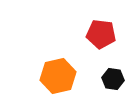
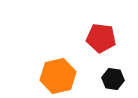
red pentagon: moved 4 px down
